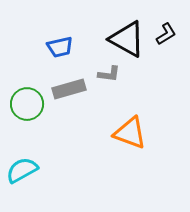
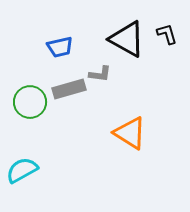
black L-shape: moved 1 px right; rotated 75 degrees counterclockwise
gray L-shape: moved 9 px left
green circle: moved 3 px right, 2 px up
orange triangle: rotated 12 degrees clockwise
